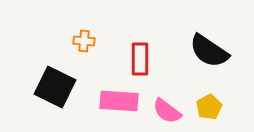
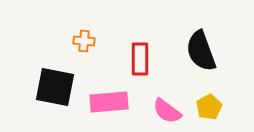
black semicircle: moved 8 px left; rotated 36 degrees clockwise
black square: rotated 15 degrees counterclockwise
pink rectangle: moved 10 px left, 1 px down; rotated 9 degrees counterclockwise
